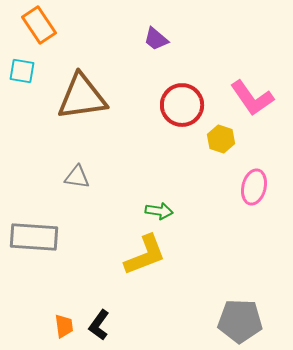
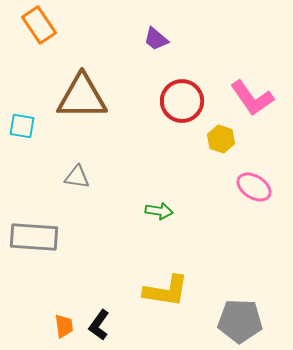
cyan square: moved 55 px down
brown triangle: rotated 8 degrees clockwise
red circle: moved 4 px up
pink ellipse: rotated 72 degrees counterclockwise
yellow L-shape: moved 21 px right, 36 px down; rotated 30 degrees clockwise
